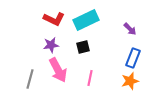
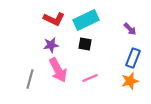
black square: moved 2 px right, 3 px up; rotated 24 degrees clockwise
pink line: rotated 56 degrees clockwise
